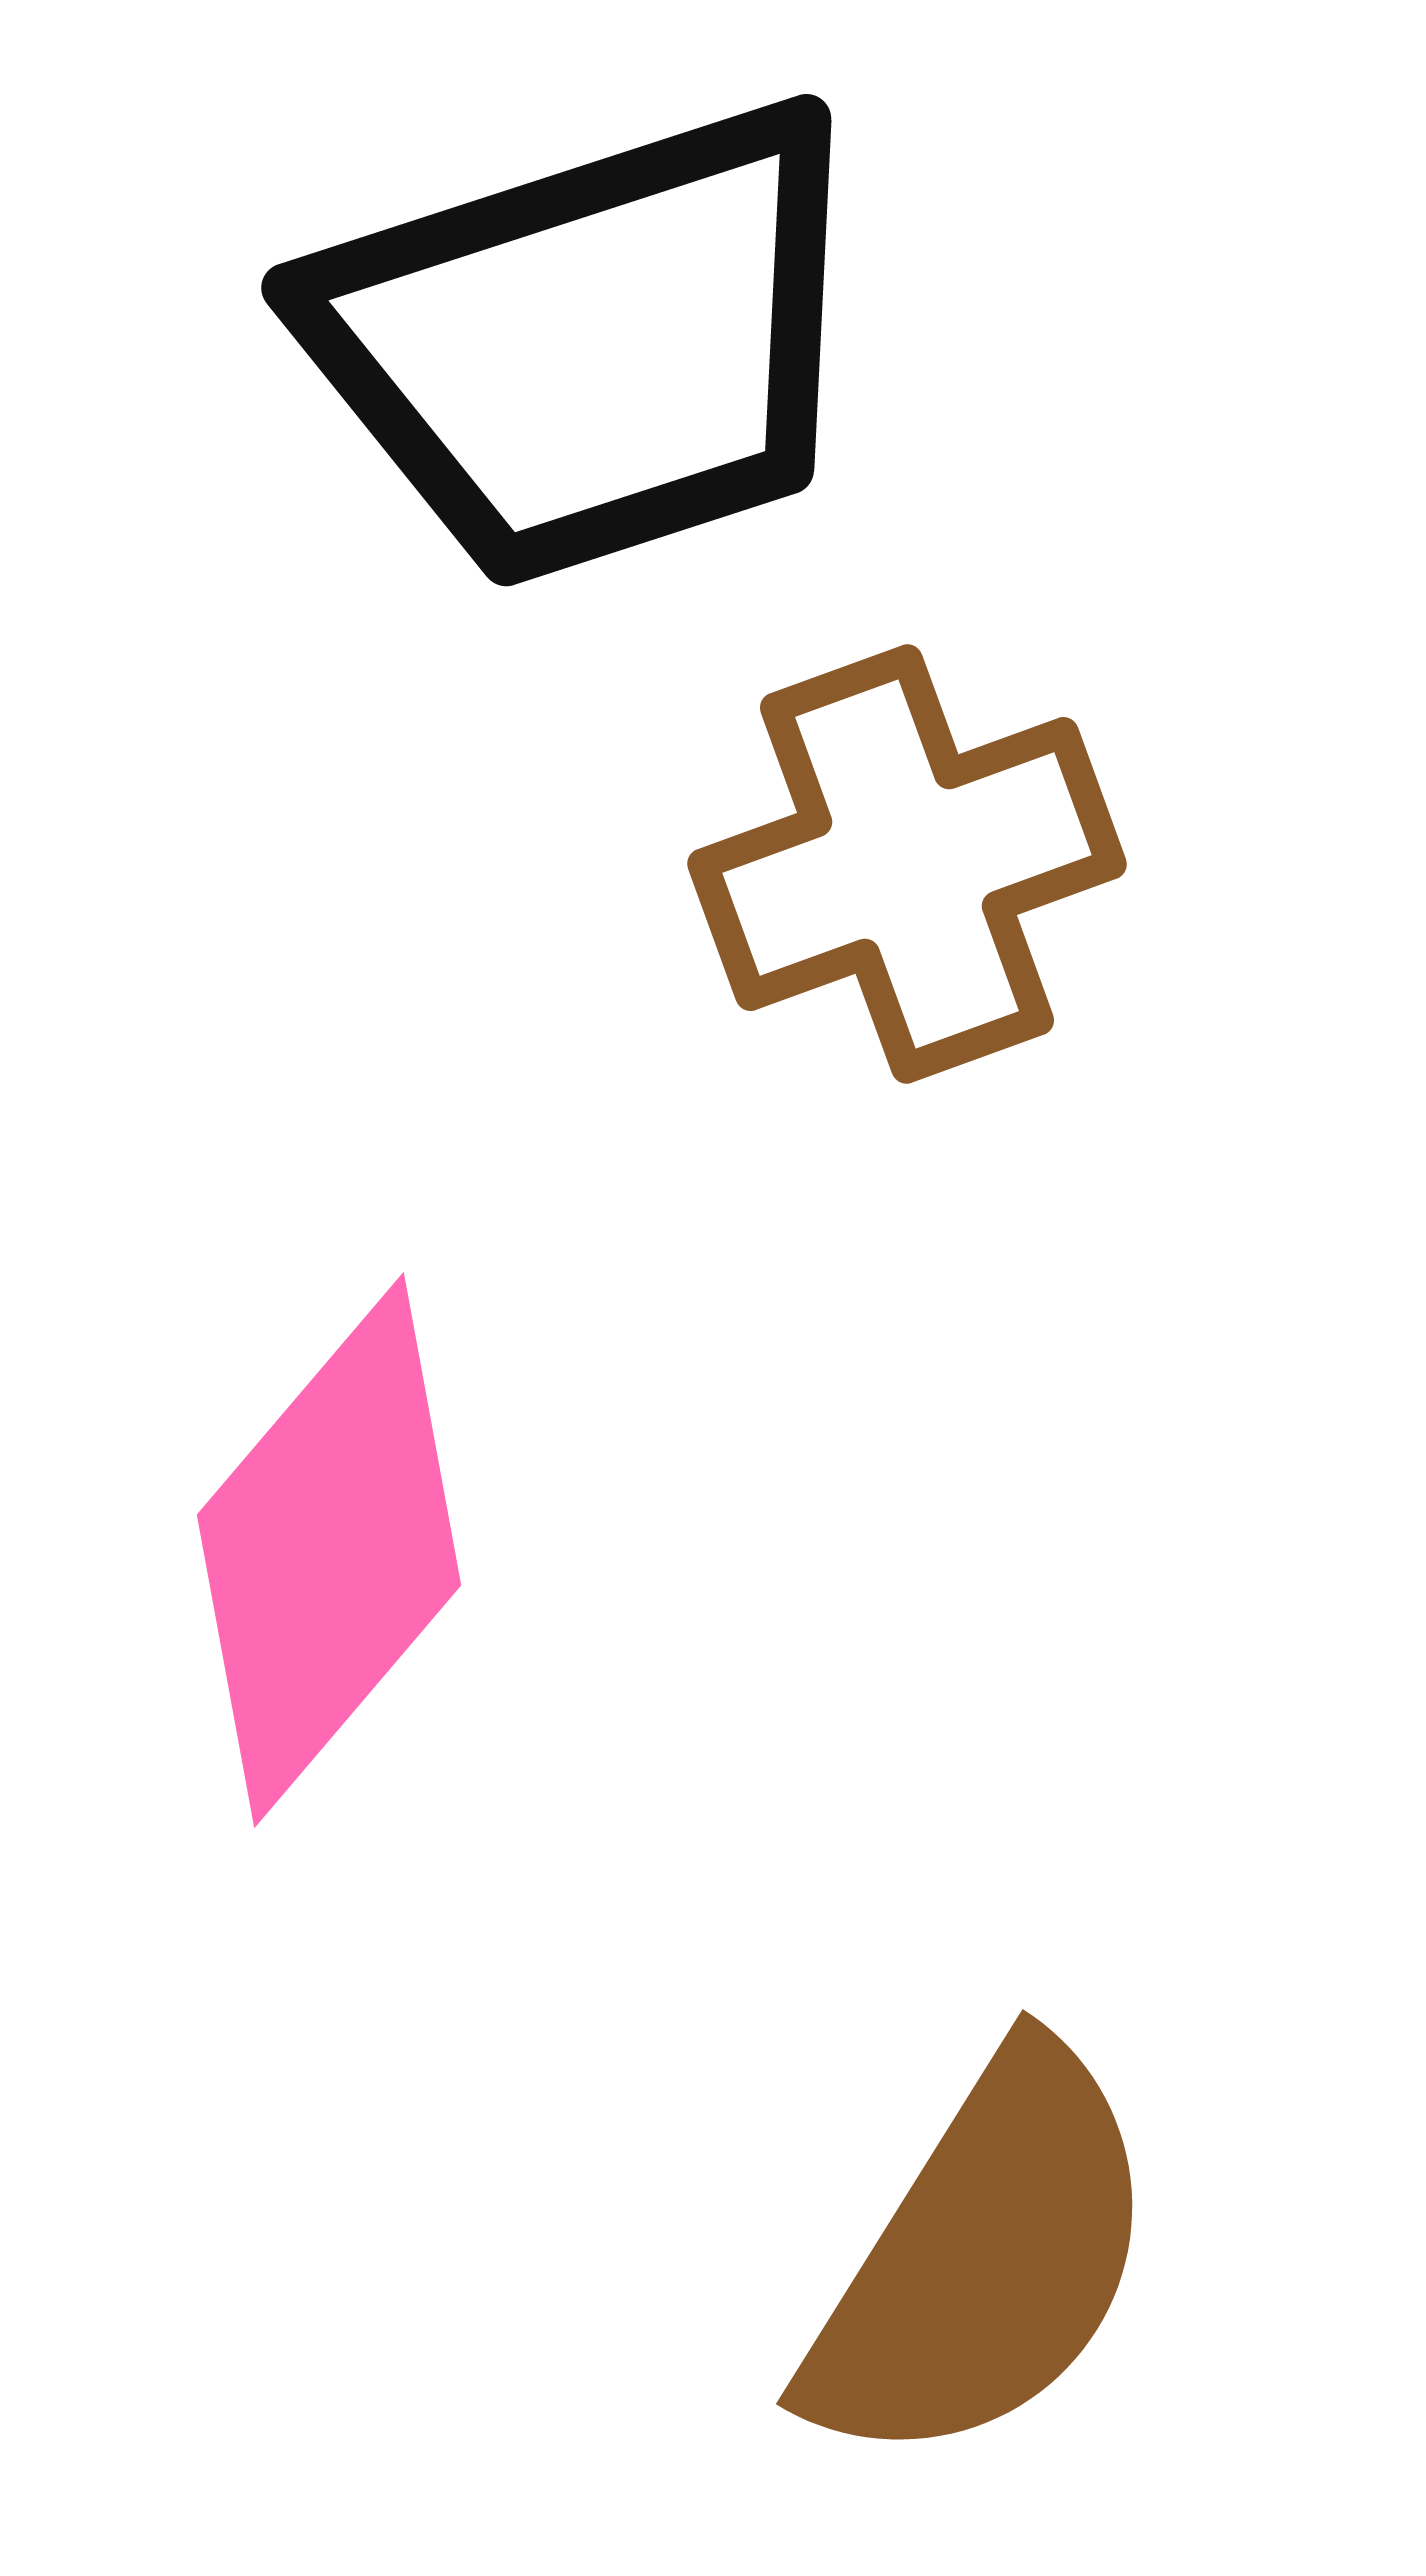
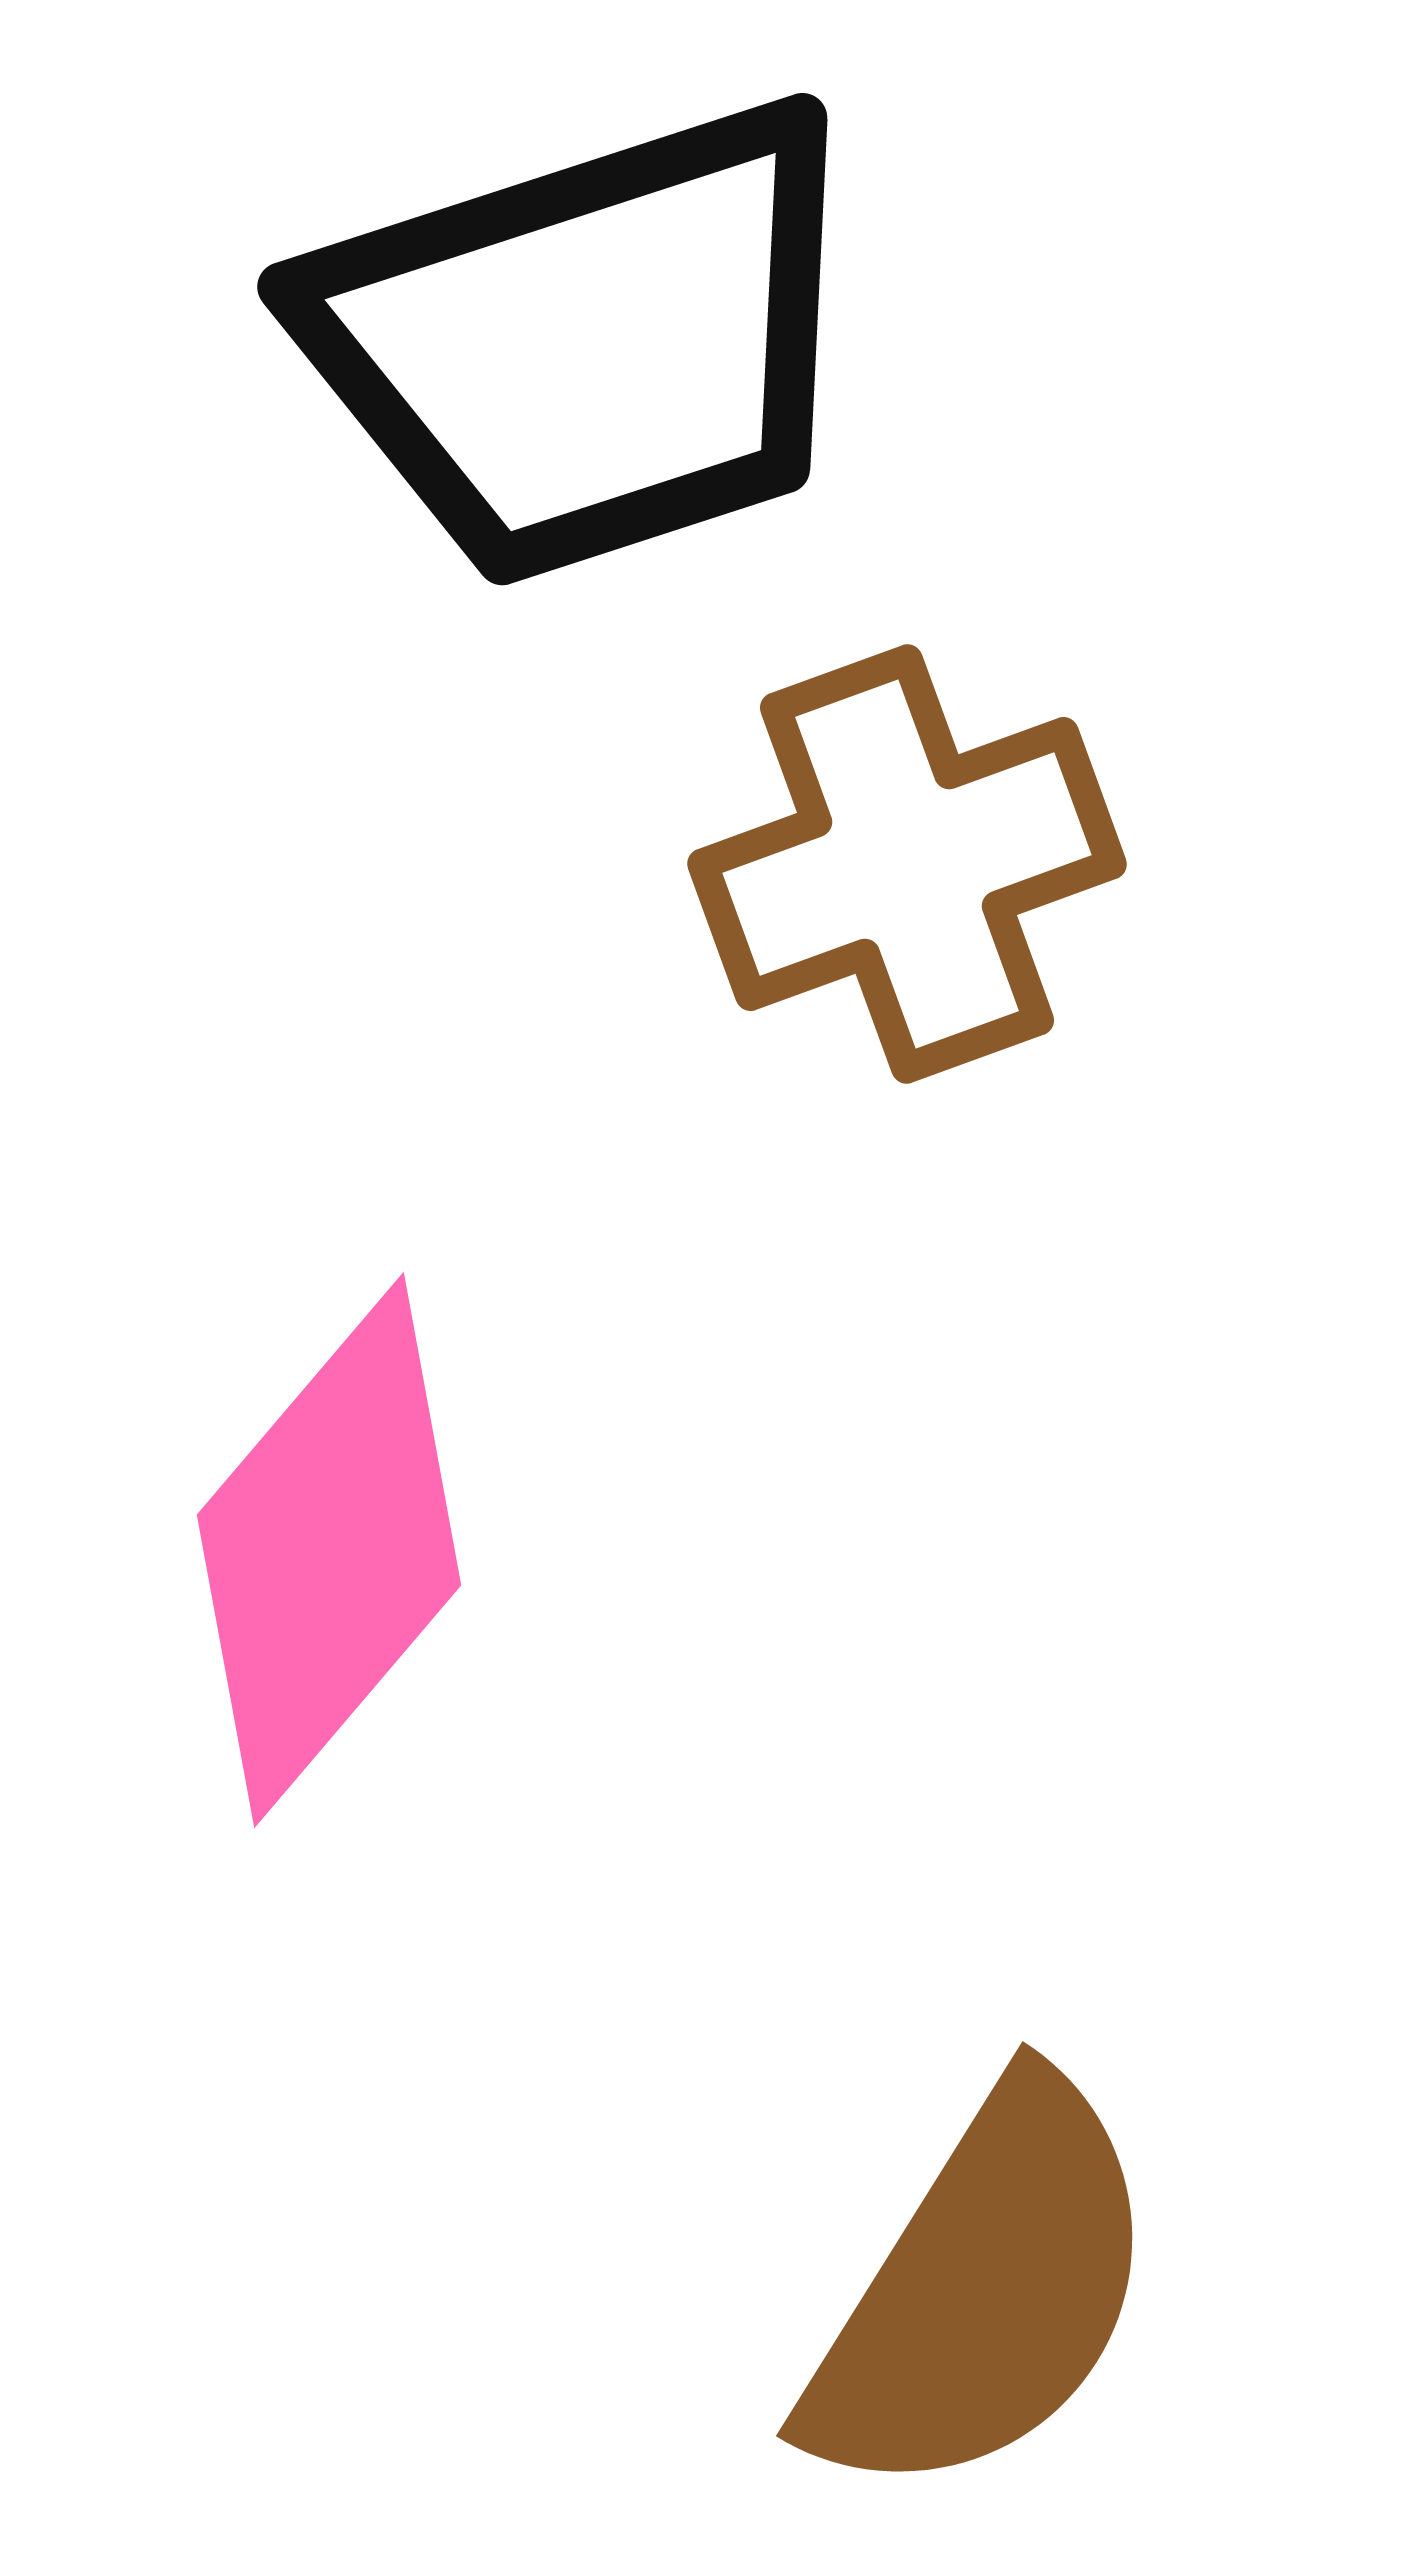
black trapezoid: moved 4 px left, 1 px up
brown semicircle: moved 32 px down
